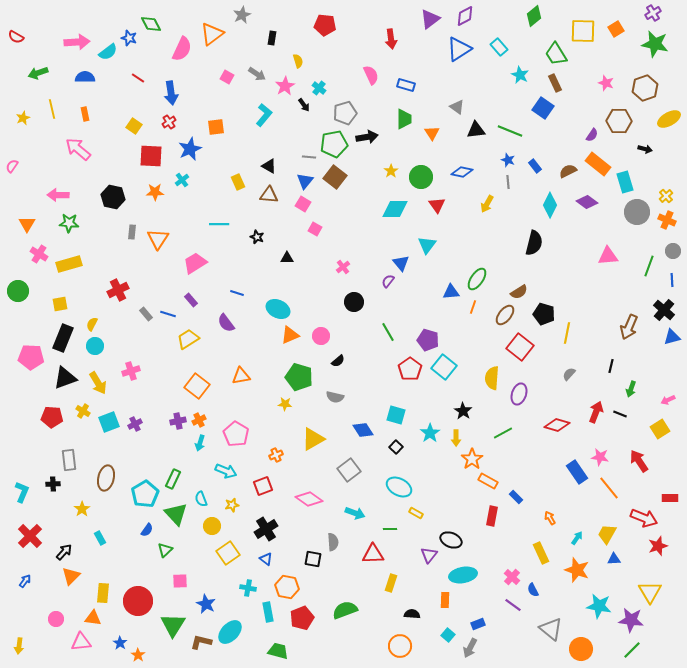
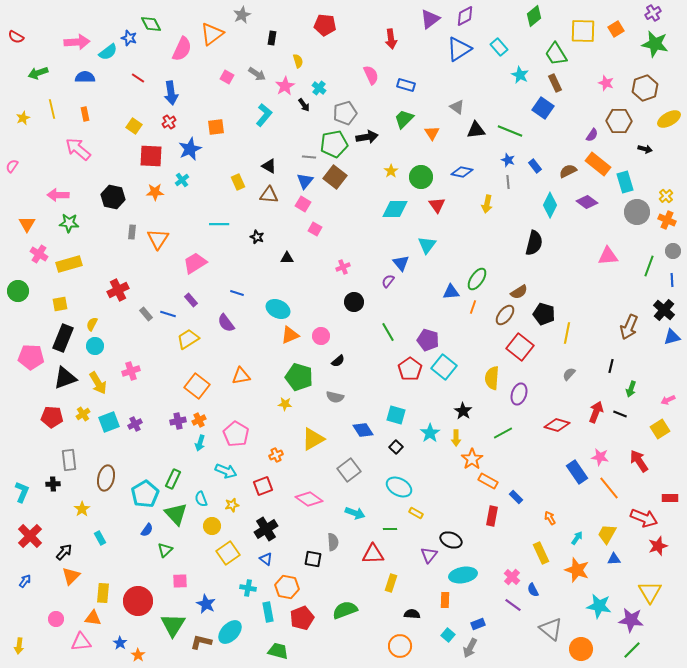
green trapezoid at (404, 119): rotated 135 degrees counterclockwise
yellow arrow at (487, 204): rotated 18 degrees counterclockwise
pink cross at (343, 267): rotated 16 degrees clockwise
yellow cross at (83, 411): moved 3 px down; rotated 24 degrees clockwise
